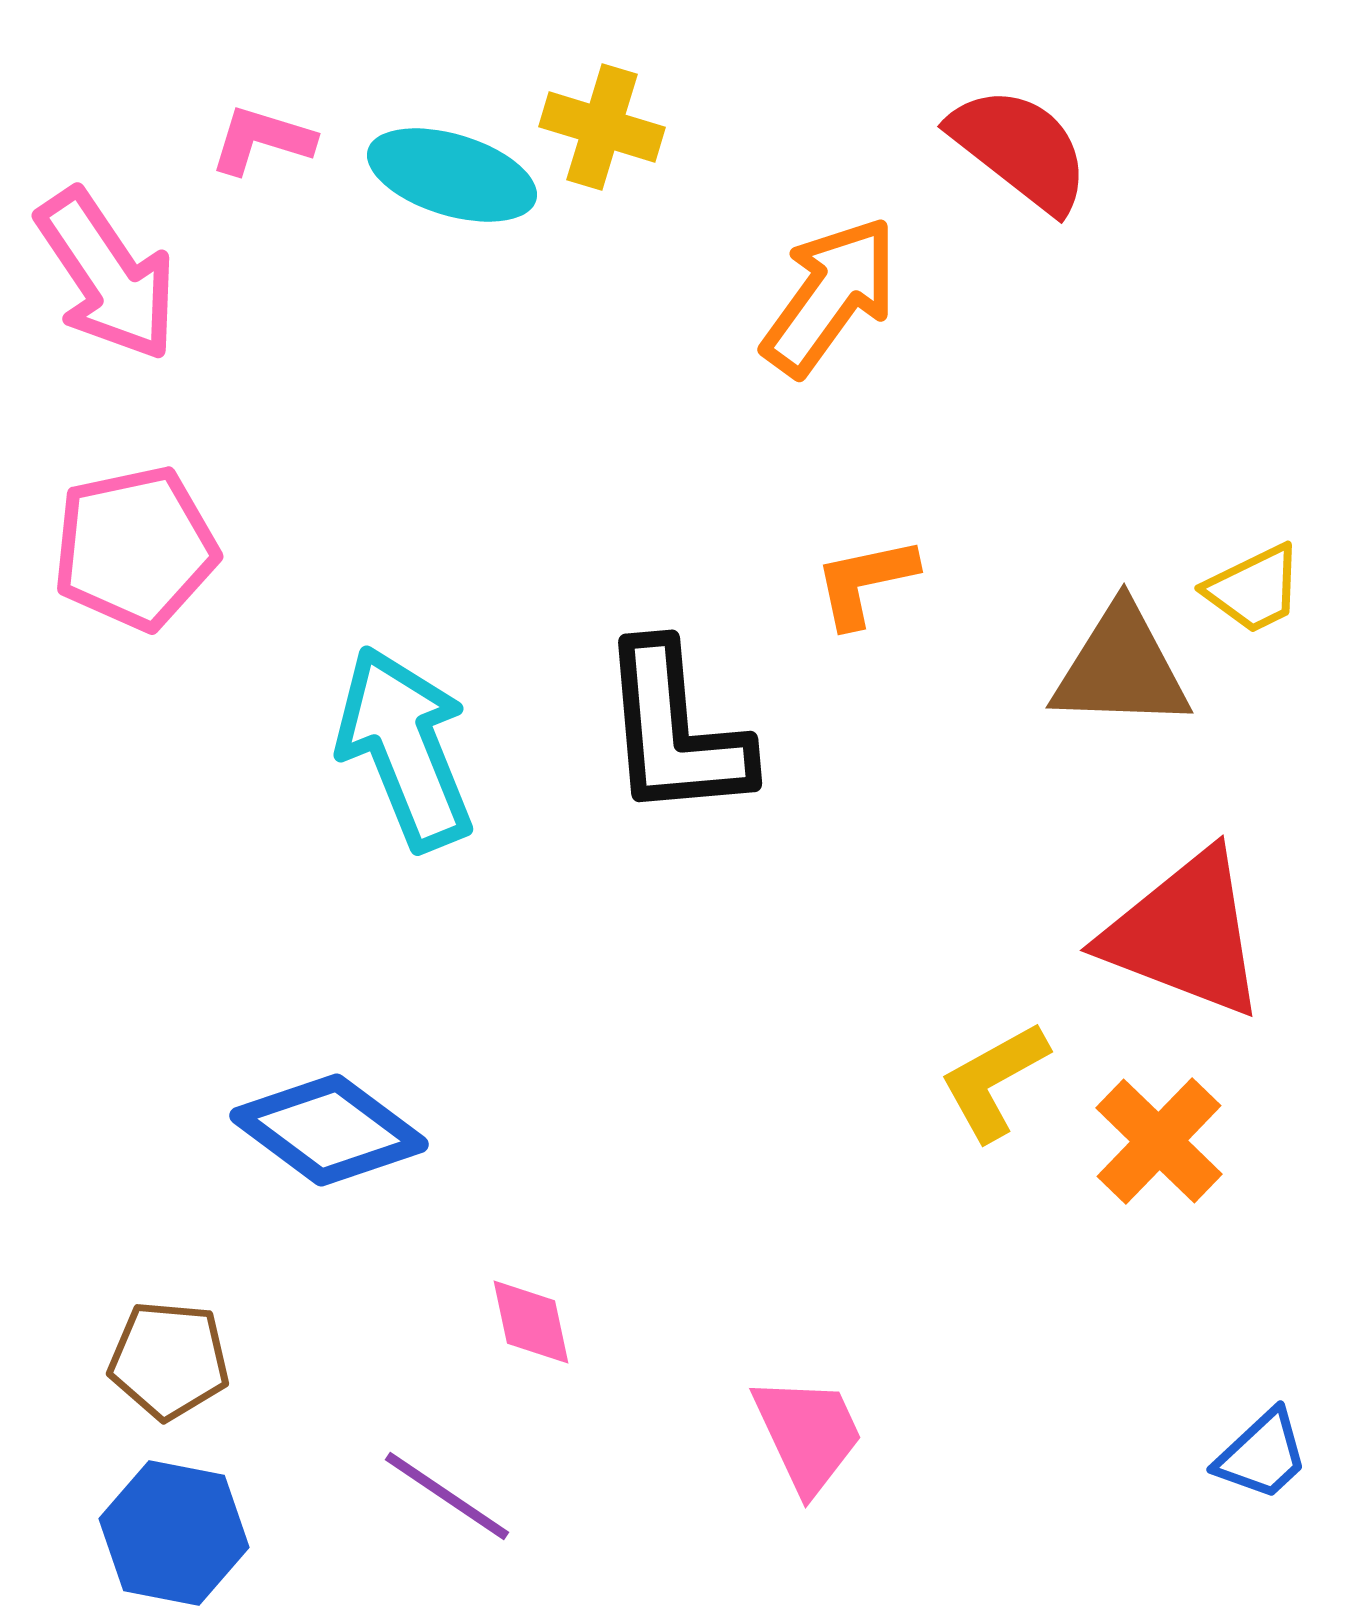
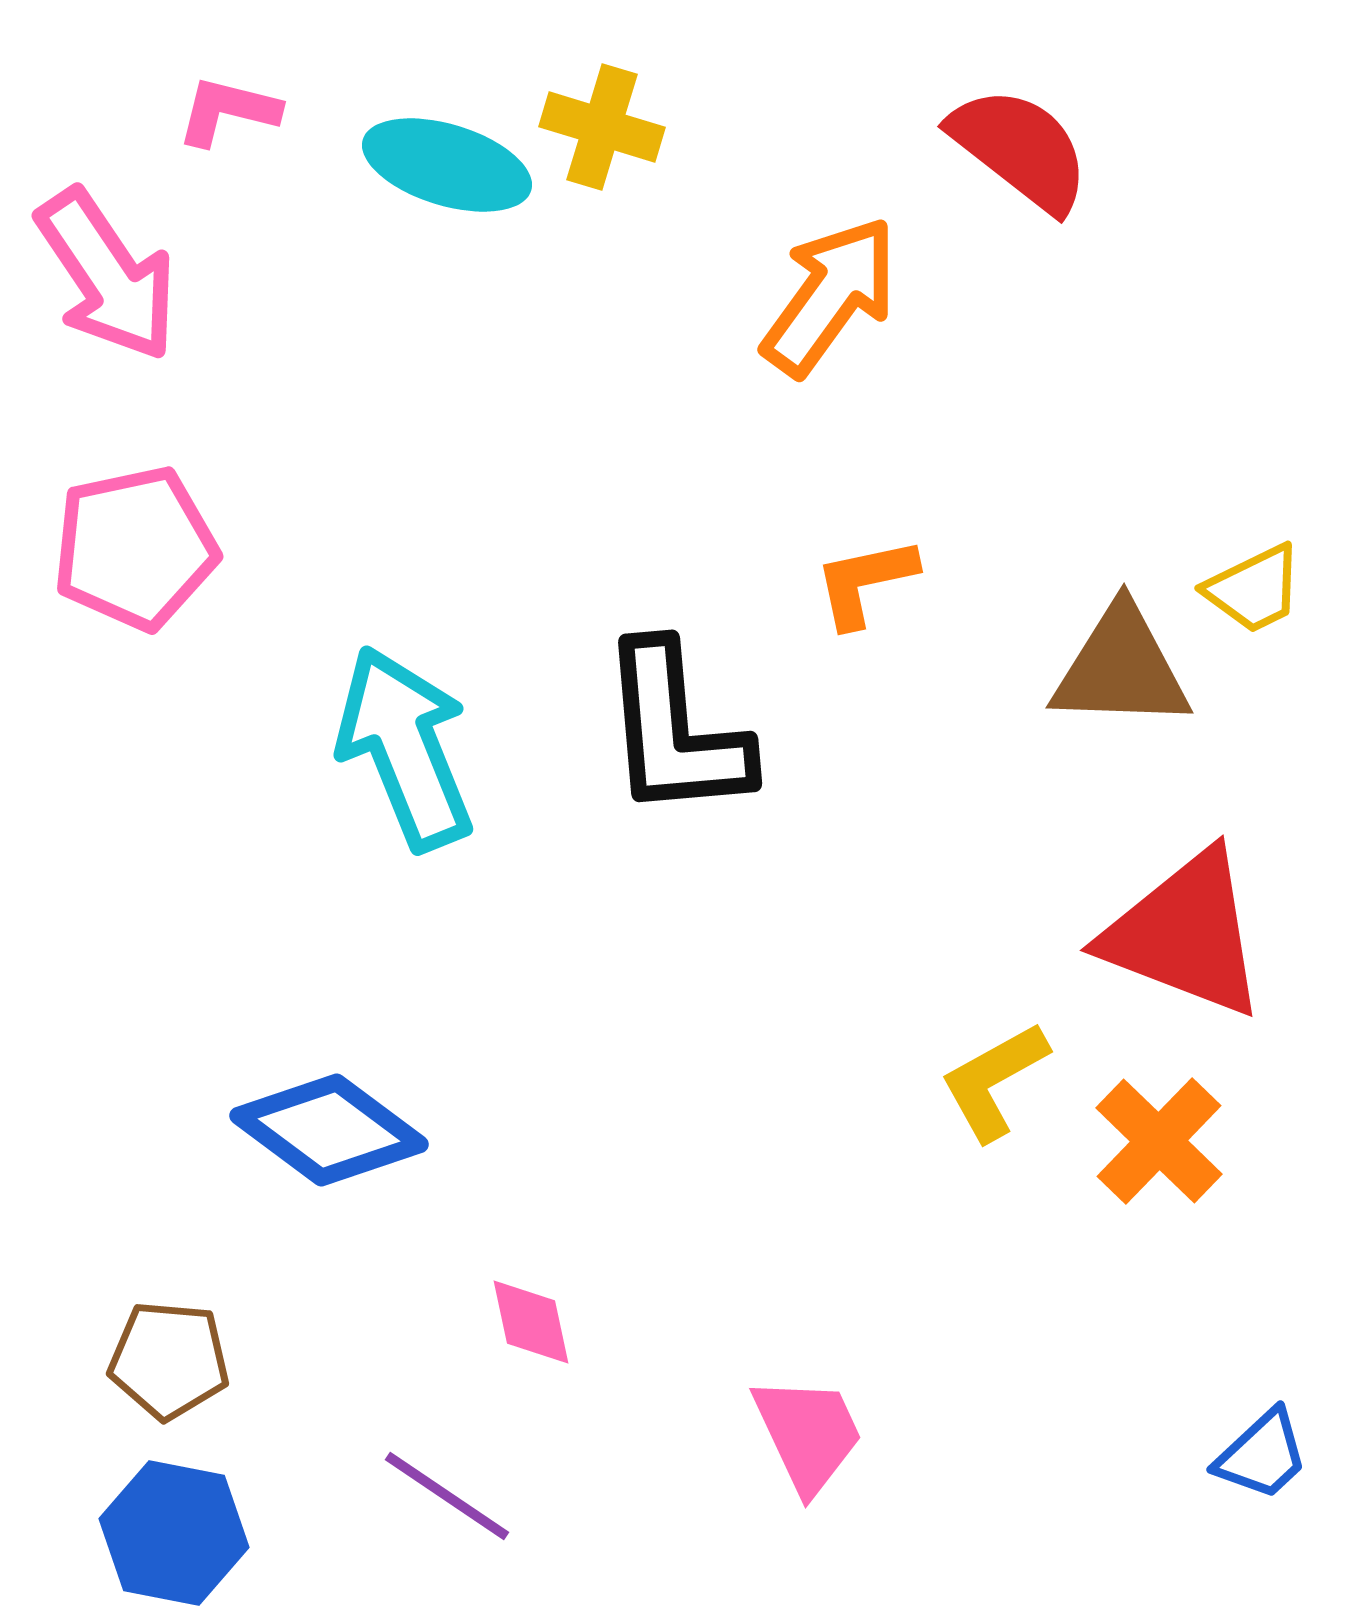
pink L-shape: moved 34 px left, 29 px up; rotated 3 degrees counterclockwise
cyan ellipse: moved 5 px left, 10 px up
